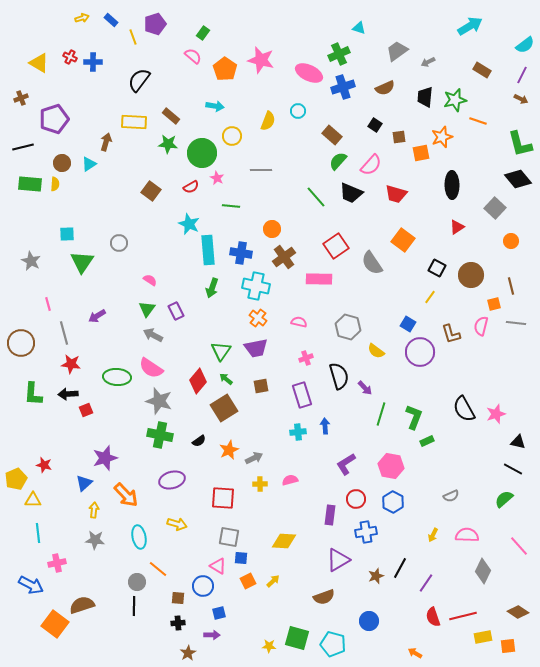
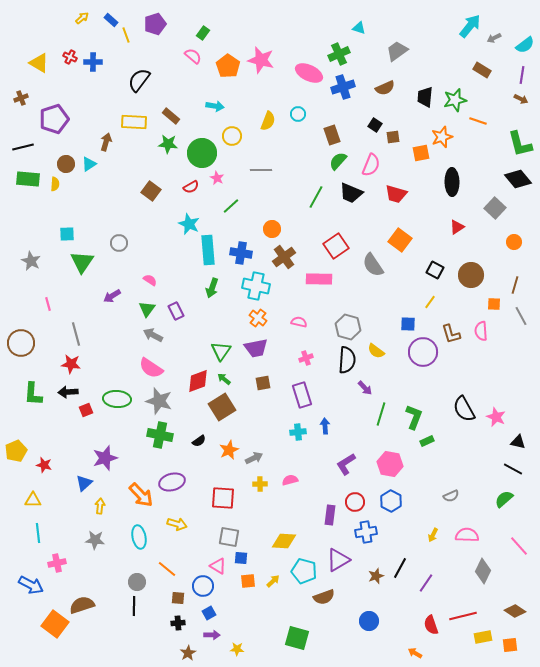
yellow arrow at (82, 18): rotated 24 degrees counterclockwise
cyan arrow at (470, 26): rotated 20 degrees counterclockwise
yellow line at (133, 37): moved 7 px left, 2 px up
gray arrow at (428, 62): moved 66 px right, 24 px up
orange pentagon at (225, 69): moved 3 px right, 3 px up
purple line at (522, 75): rotated 18 degrees counterclockwise
cyan circle at (298, 111): moved 3 px down
brown rectangle at (332, 135): rotated 30 degrees clockwise
brown square at (399, 137): moved 6 px left
brown circle at (62, 163): moved 4 px right, 1 px down
pink semicircle at (371, 165): rotated 20 degrees counterclockwise
green rectangle at (30, 184): moved 2 px left, 5 px up
black ellipse at (452, 185): moved 3 px up
green line at (316, 197): rotated 70 degrees clockwise
green line at (231, 206): rotated 48 degrees counterclockwise
orange square at (403, 240): moved 3 px left
orange circle at (511, 241): moved 3 px right, 1 px down
gray semicircle at (372, 263): moved 1 px right, 2 px down
black square at (437, 268): moved 2 px left, 2 px down
brown line at (511, 286): moved 4 px right, 1 px up; rotated 30 degrees clockwise
yellow line at (430, 297): moved 5 px down
orange square at (494, 304): rotated 16 degrees clockwise
purple arrow at (97, 316): moved 15 px right, 20 px up
gray line at (516, 323): moved 5 px right, 7 px up; rotated 54 degrees clockwise
blue square at (408, 324): rotated 28 degrees counterclockwise
pink semicircle at (481, 326): moved 5 px down; rotated 18 degrees counterclockwise
gray line at (64, 333): moved 12 px right, 1 px down
purple circle at (420, 352): moved 3 px right
black semicircle at (339, 376): moved 8 px right, 16 px up; rotated 20 degrees clockwise
green ellipse at (117, 377): moved 22 px down
green arrow at (226, 379): moved 2 px left
red diamond at (198, 381): rotated 30 degrees clockwise
brown square at (261, 386): moved 2 px right, 3 px up
black arrow at (68, 394): moved 2 px up
brown square at (224, 408): moved 2 px left, 1 px up
pink star at (496, 414): moved 3 px down; rotated 30 degrees counterclockwise
pink hexagon at (391, 466): moved 1 px left, 2 px up
yellow pentagon at (16, 479): moved 28 px up
purple ellipse at (172, 480): moved 2 px down
orange arrow at (126, 495): moved 15 px right
red circle at (356, 499): moved 1 px left, 3 px down
blue hexagon at (393, 502): moved 2 px left, 1 px up
yellow arrow at (94, 510): moved 6 px right, 4 px up
orange line at (158, 569): moved 9 px right
orange square at (248, 581): rotated 21 degrees clockwise
brown diamond at (518, 612): moved 3 px left, 1 px up
blue square at (219, 613): moved 10 px left; rotated 16 degrees counterclockwise
red semicircle at (433, 617): moved 2 px left, 8 px down
cyan pentagon at (333, 644): moved 29 px left, 73 px up
yellow star at (269, 646): moved 32 px left, 3 px down
orange square at (508, 646): moved 2 px right, 1 px up
